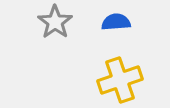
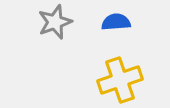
gray star: rotated 16 degrees clockwise
